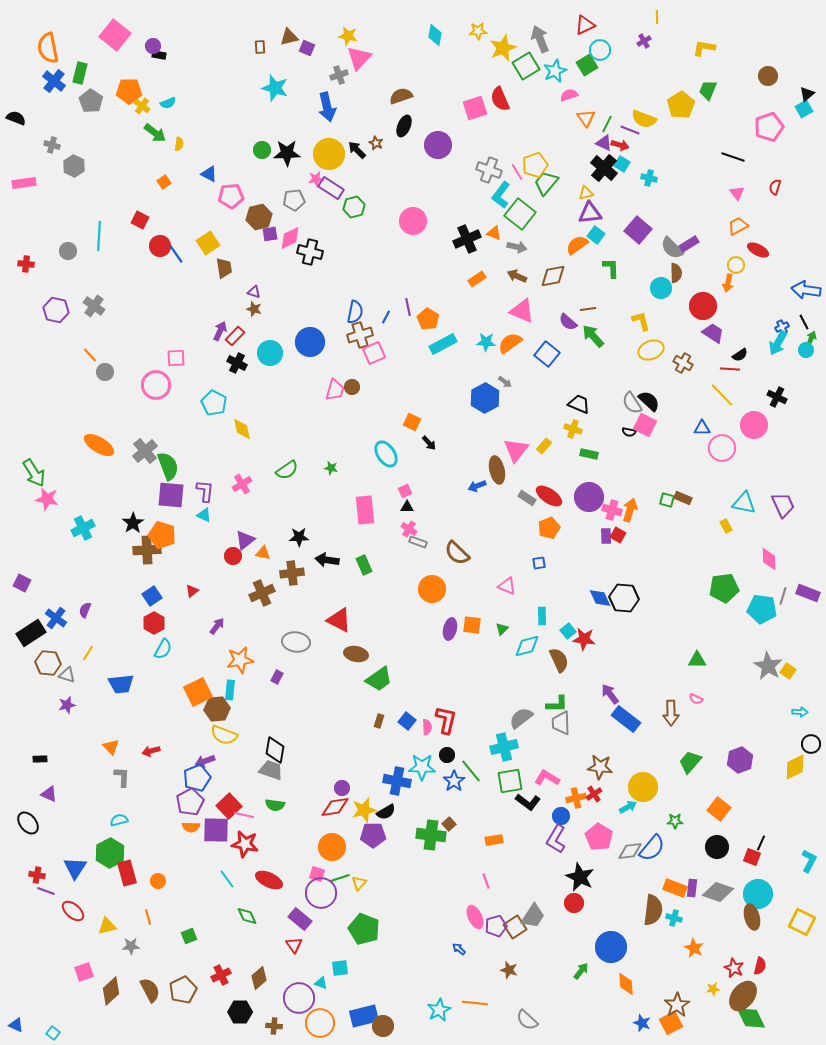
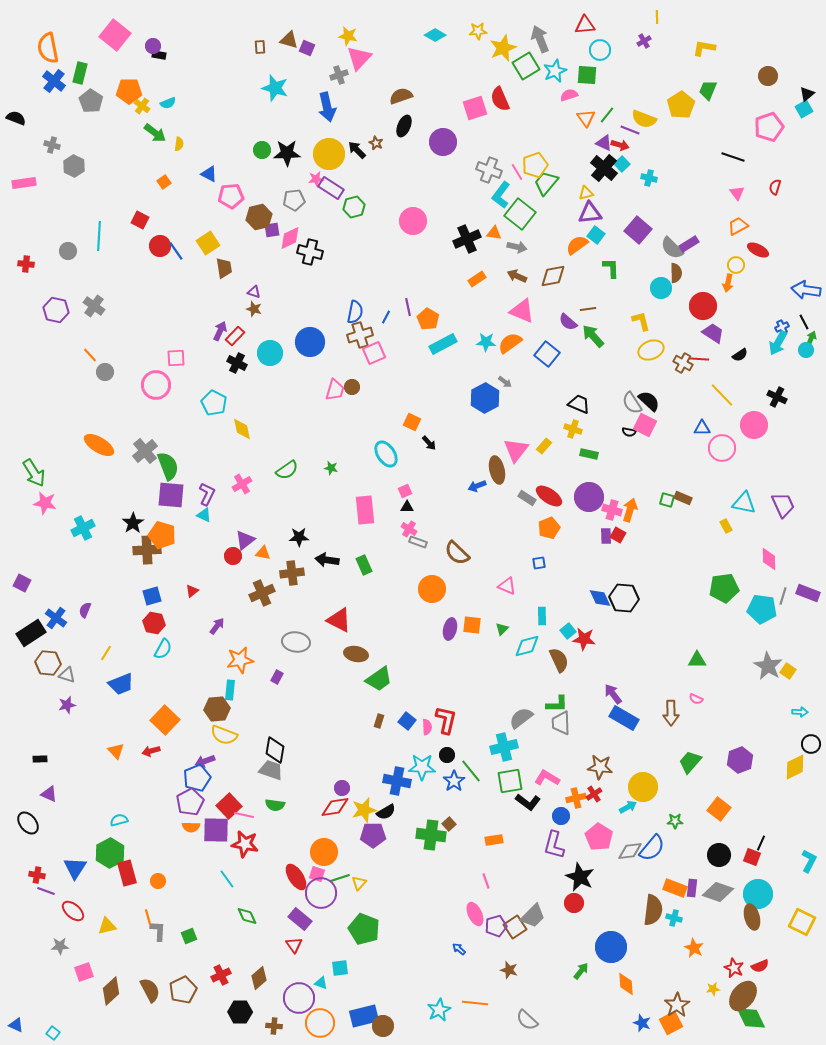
red triangle at (585, 25): rotated 20 degrees clockwise
cyan diamond at (435, 35): rotated 70 degrees counterclockwise
brown triangle at (289, 37): moved 3 px down; rotated 30 degrees clockwise
green square at (587, 65): moved 10 px down; rotated 35 degrees clockwise
green line at (607, 124): moved 9 px up; rotated 12 degrees clockwise
purple circle at (438, 145): moved 5 px right, 3 px up
cyan square at (622, 164): rotated 14 degrees clockwise
orange triangle at (494, 233): rotated 14 degrees counterclockwise
purple square at (270, 234): moved 2 px right, 4 px up
blue line at (176, 254): moved 3 px up
red line at (730, 369): moved 31 px left, 10 px up
purple L-shape at (205, 491): moved 2 px right, 3 px down; rotated 20 degrees clockwise
pink star at (47, 499): moved 2 px left, 4 px down
blue square at (152, 596): rotated 18 degrees clockwise
red hexagon at (154, 623): rotated 20 degrees counterclockwise
yellow line at (88, 653): moved 18 px right
blue trapezoid at (121, 684): rotated 16 degrees counterclockwise
orange square at (198, 692): moved 33 px left, 28 px down; rotated 20 degrees counterclockwise
purple arrow at (610, 694): moved 3 px right
blue rectangle at (626, 719): moved 2 px left, 1 px up; rotated 8 degrees counterclockwise
orange triangle at (111, 747): moved 5 px right, 4 px down
gray L-shape at (122, 777): moved 36 px right, 154 px down
purple L-shape at (556, 839): moved 2 px left, 6 px down; rotated 16 degrees counterclockwise
orange circle at (332, 847): moved 8 px left, 5 px down
black circle at (717, 847): moved 2 px right, 8 px down
red ellipse at (269, 880): moved 27 px right, 3 px up; rotated 32 degrees clockwise
gray trapezoid at (533, 916): rotated 12 degrees clockwise
pink ellipse at (475, 917): moved 3 px up
gray star at (131, 946): moved 71 px left
red semicircle at (760, 966): rotated 54 degrees clockwise
